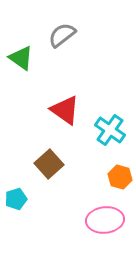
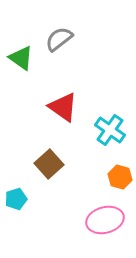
gray semicircle: moved 3 px left, 4 px down
red triangle: moved 2 px left, 3 px up
pink ellipse: rotated 9 degrees counterclockwise
